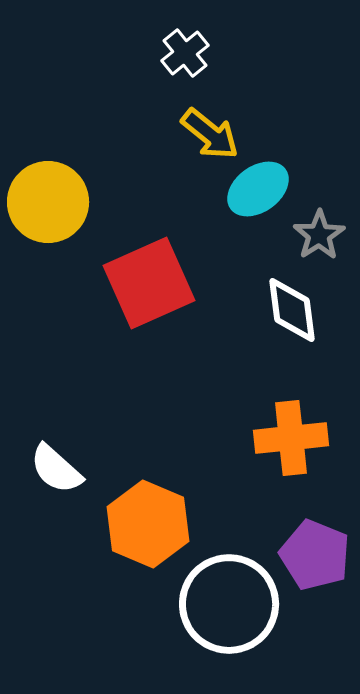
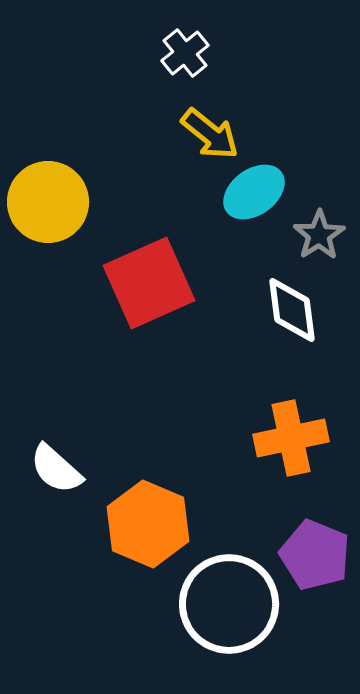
cyan ellipse: moved 4 px left, 3 px down
orange cross: rotated 6 degrees counterclockwise
